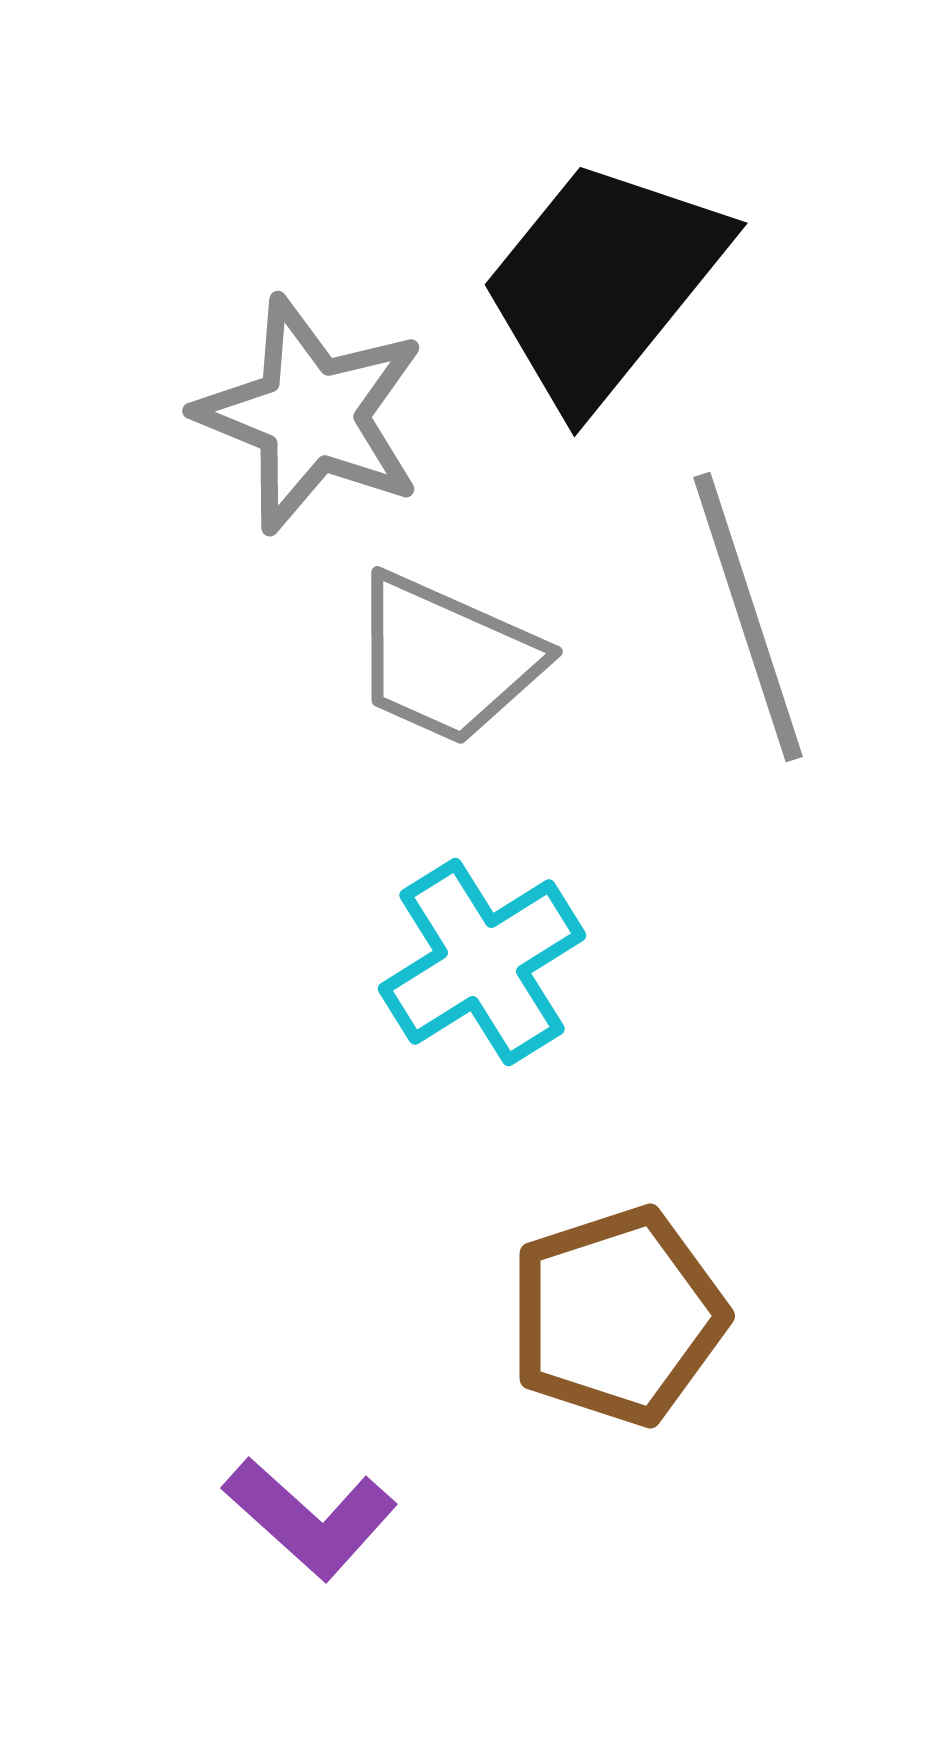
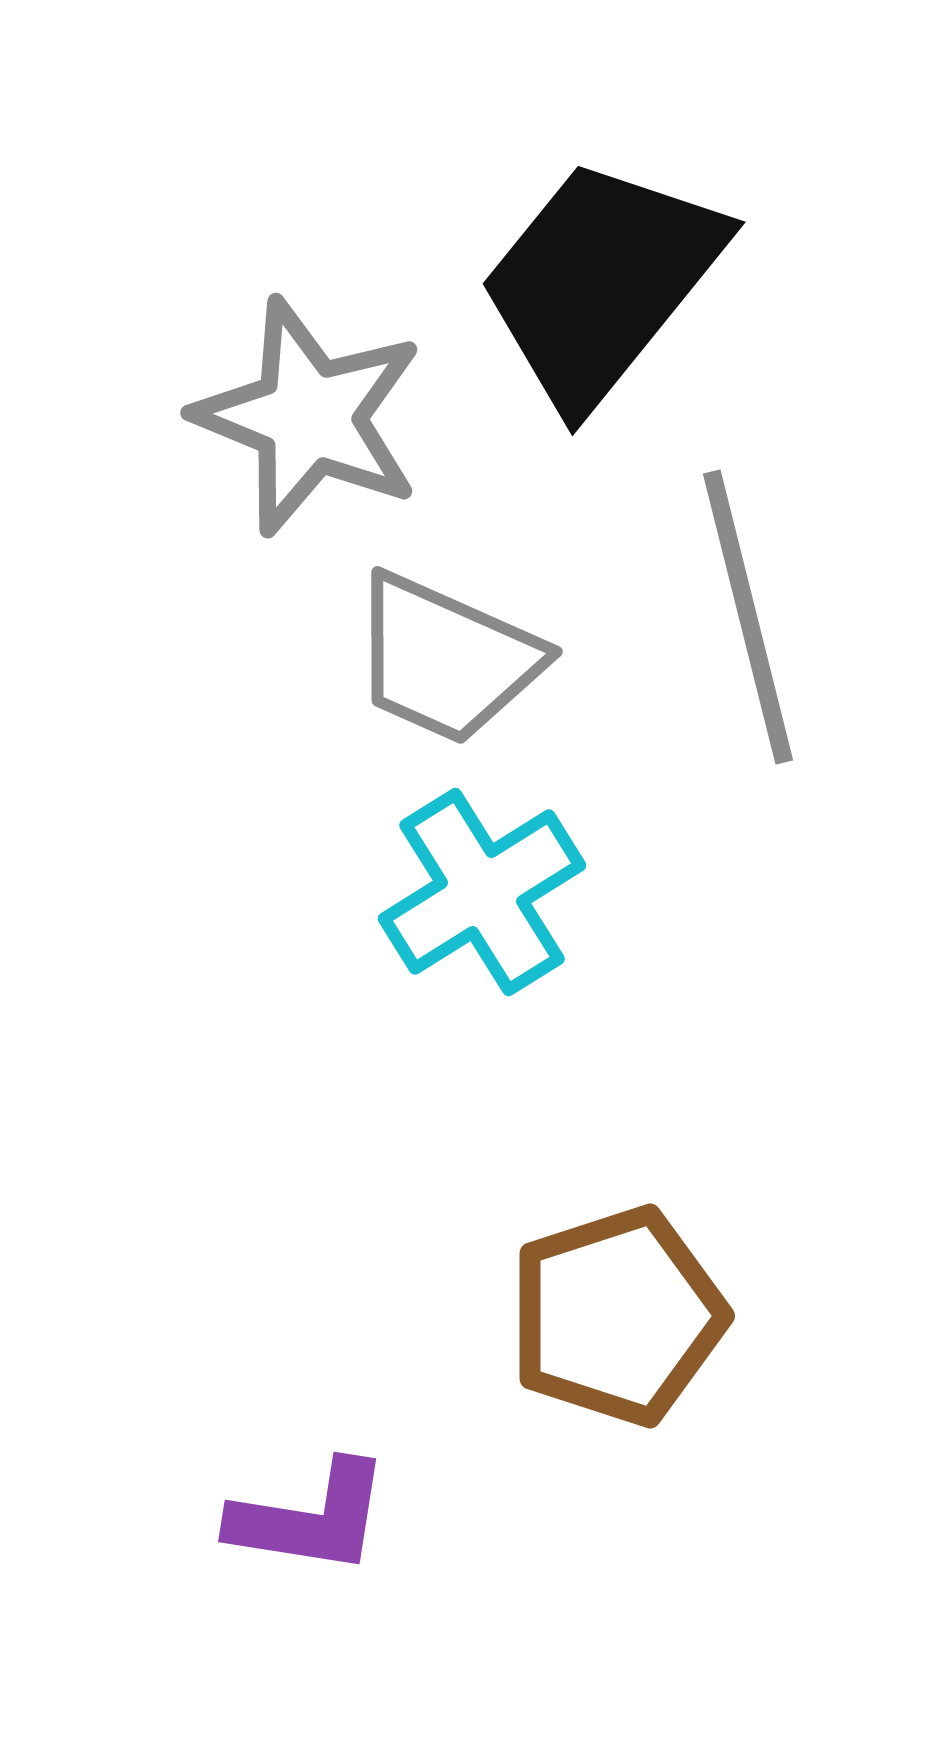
black trapezoid: moved 2 px left, 1 px up
gray star: moved 2 px left, 2 px down
gray line: rotated 4 degrees clockwise
cyan cross: moved 70 px up
purple L-shape: rotated 33 degrees counterclockwise
